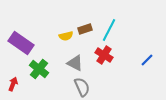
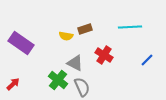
cyan line: moved 21 px right, 3 px up; rotated 60 degrees clockwise
yellow semicircle: rotated 24 degrees clockwise
green cross: moved 19 px right, 11 px down
red arrow: rotated 24 degrees clockwise
